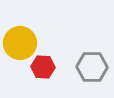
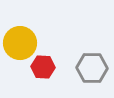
gray hexagon: moved 1 px down
